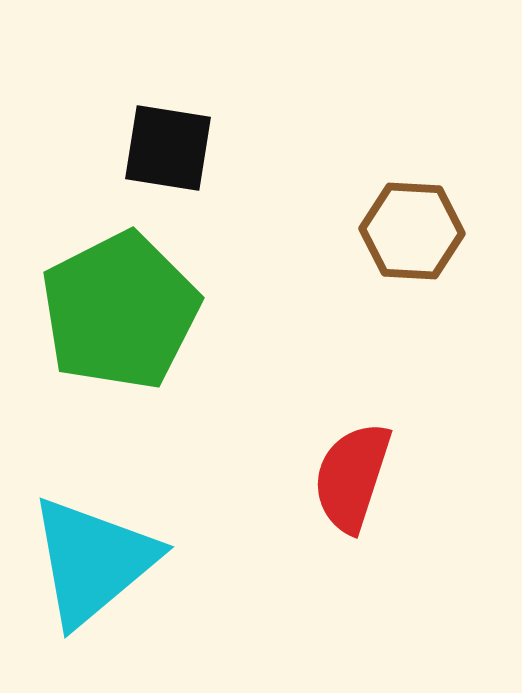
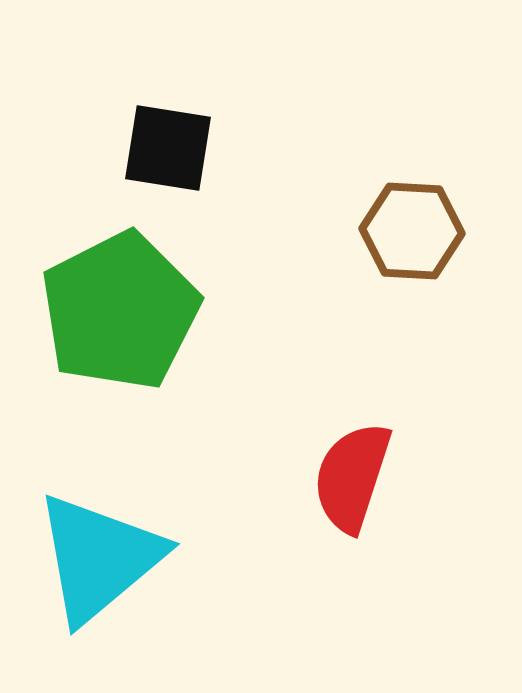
cyan triangle: moved 6 px right, 3 px up
